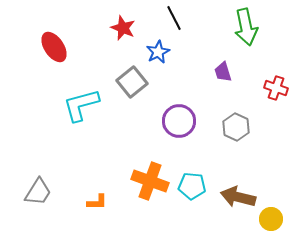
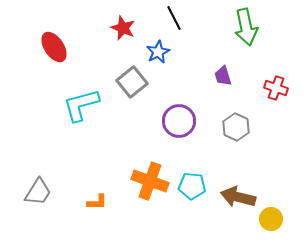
purple trapezoid: moved 4 px down
